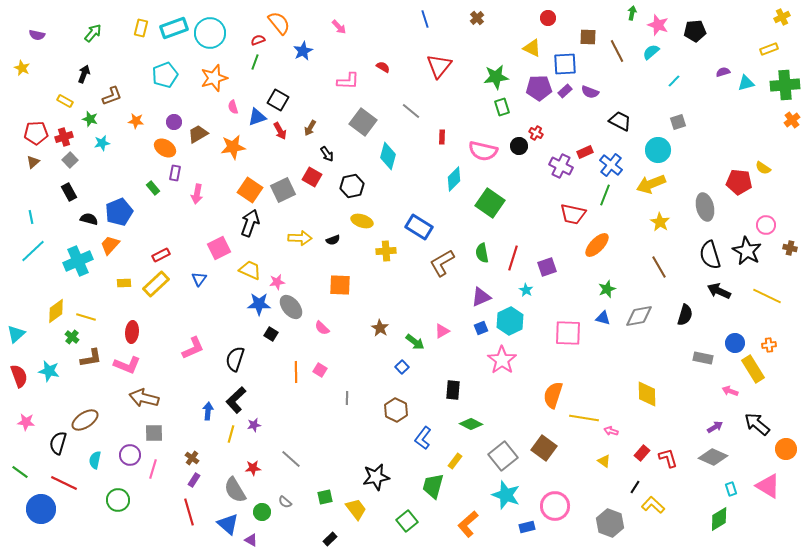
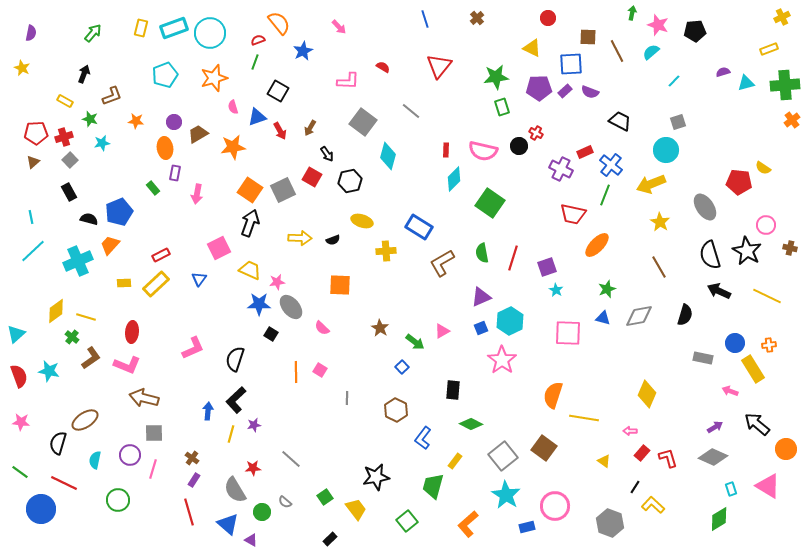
purple semicircle at (37, 35): moved 6 px left, 2 px up; rotated 91 degrees counterclockwise
blue square at (565, 64): moved 6 px right
black square at (278, 100): moved 9 px up
red rectangle at (442, 137): moved 4 px right, 13 px down
orange ellipse at (165, 148): rotated 50 degrees clockwise
cyan circle at (658, 150): moved 8 px right
purple cross at (561, 166): moved 3 px down
black hexagon at (352, 186): moved 2 px left, 5 px up
gray ellipse at (705, 207): rotated 20 degrees counterclockwise
cyan star at (526, 290): moved 30 px right
brown L-shape at (91, 358): rotated 25 degrees counterclockwise
yellow diamond at (647, 394): rotated 24 degrees clockwise
pink star at (26, 422): moved 5 px left
pink arrow at (611, 431): moved 19 px right; rotated 16 degrees counterclockwise
cyan star at (506, 495): rotated 12 degrees clockwise
green square at (325, 497): rotated 21 degrees counterclockwise
